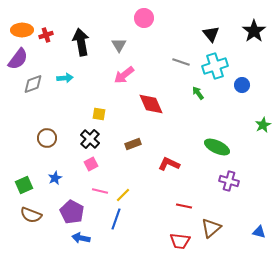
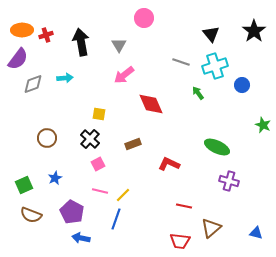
green star: rotated 21 degrees counterclockwise
pink square: moved 7 px right
blue triangle: moved 3 px left, 1 px down
